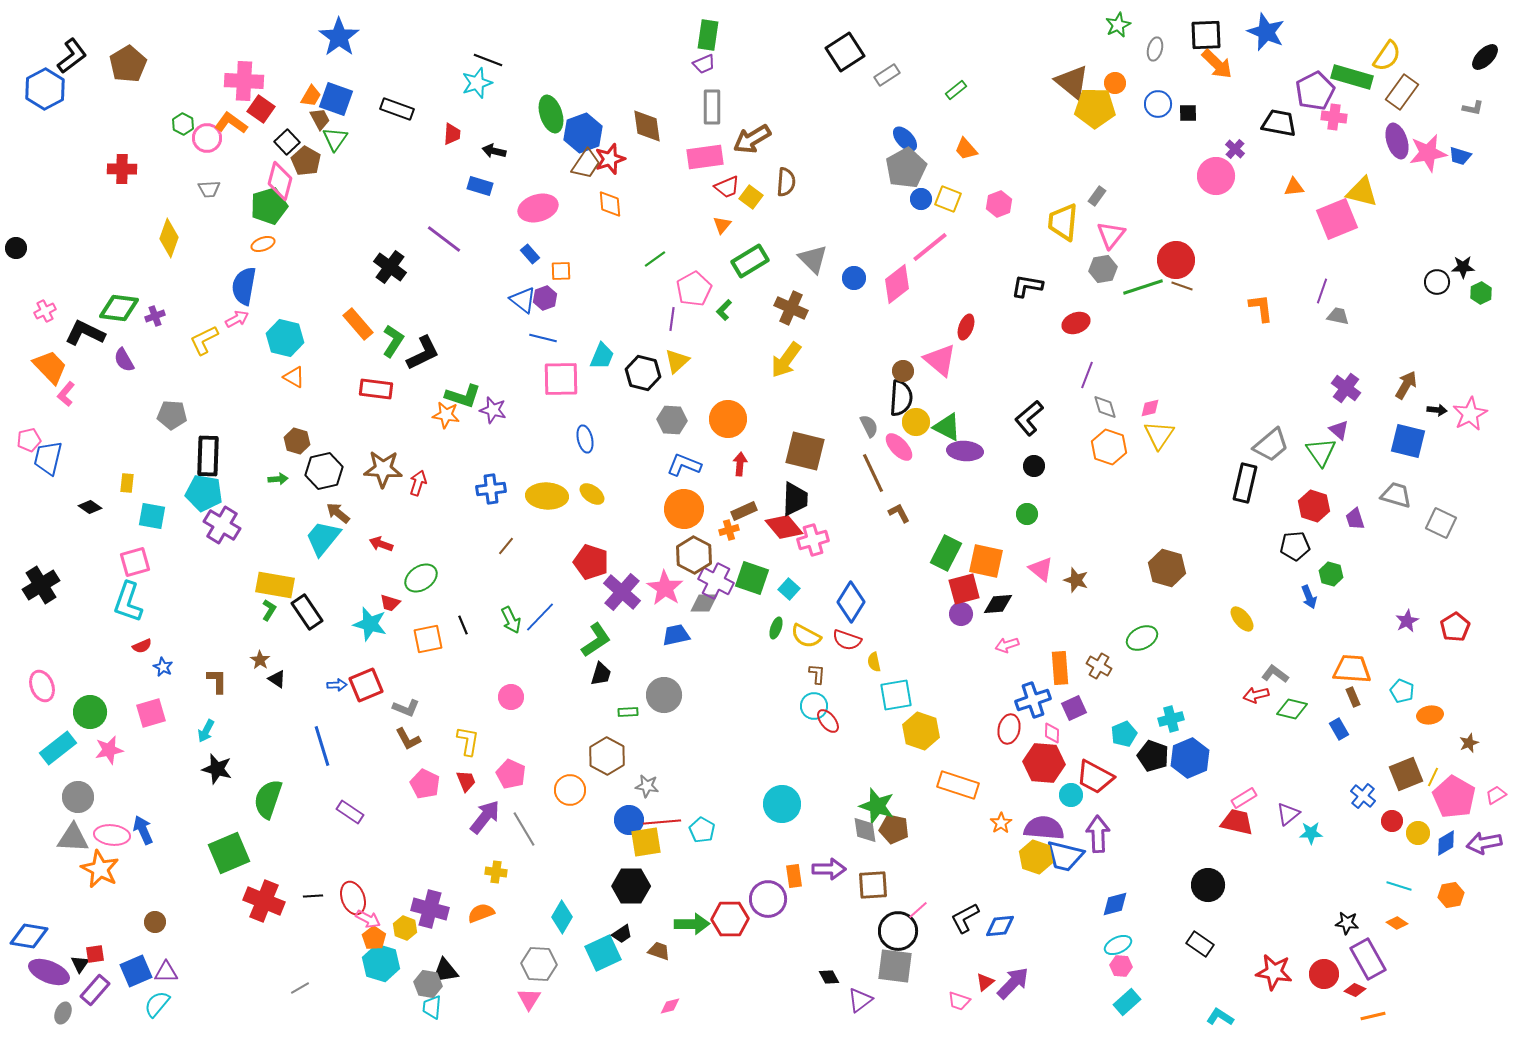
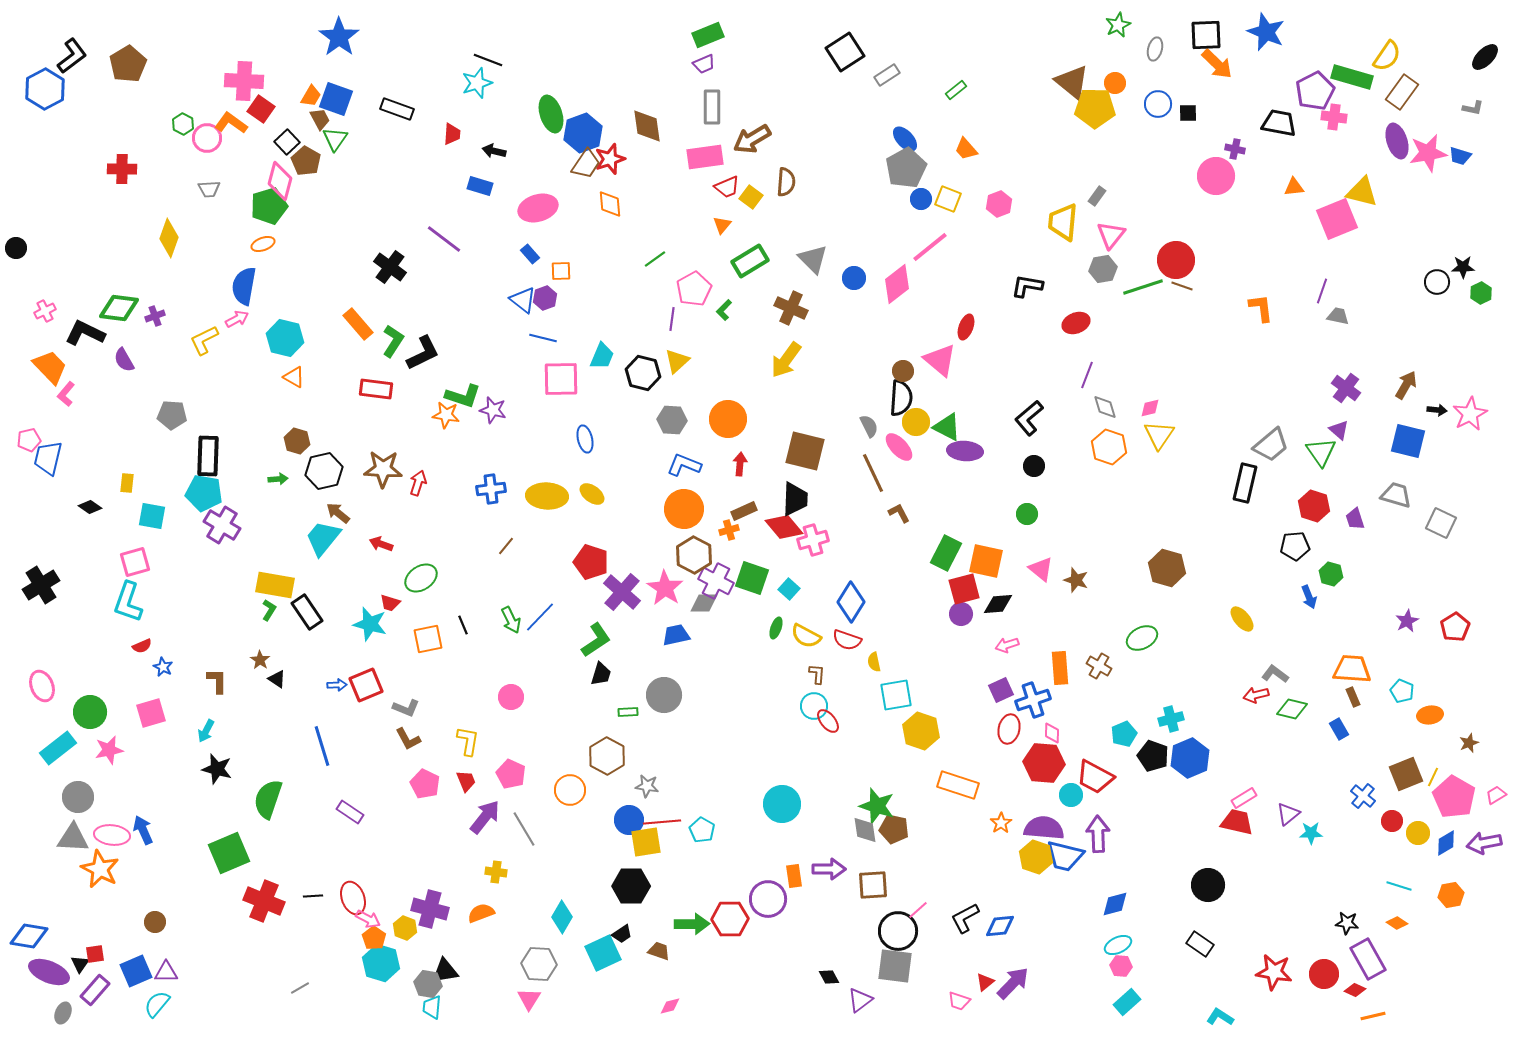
green rectangle at (708, 35): rotated 60 degrees clockwise
purple cross at (1235, 149): rotated 30 degrees counterclockwise
purple square at (1074, 708): moved 73 px left, 18 px up
